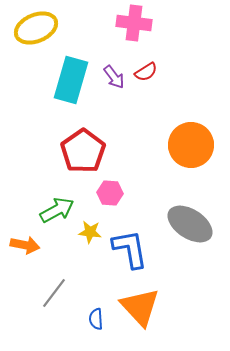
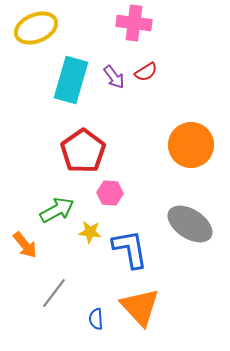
orange arrow: rotated 40 degrees clockwise
